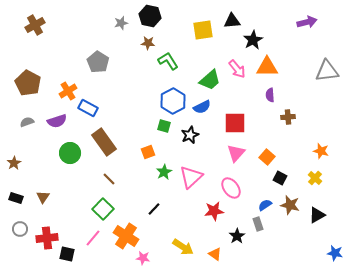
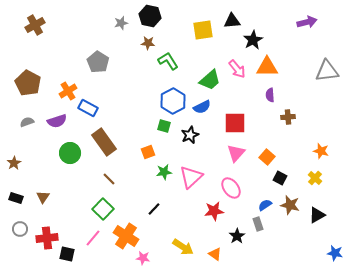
green star at (164, 172): rotated 21 degrees clockwise
